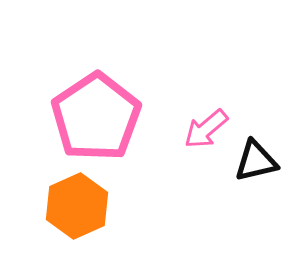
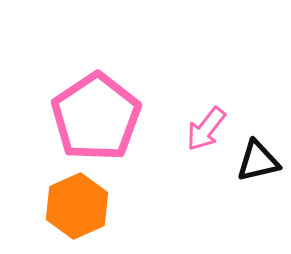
pink arrow: rotated 12 degrees counterclockwise
black triangle: moved 2 px right
